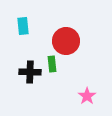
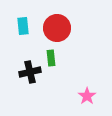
red circle: moved 9 px left, 13 px up
green rectangle: moved 1 px left, 6 px up
black cross: rotated 15 degrees counterclockwise
